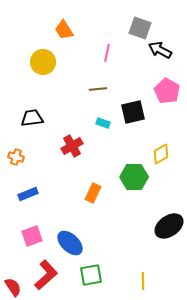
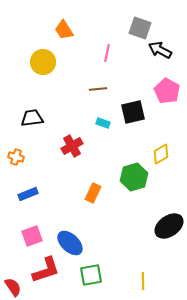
green hexagon: rotated 16 degrees counterclockwise
red L-shape: moved 5 px up; rotated 24 degrees clockwise
